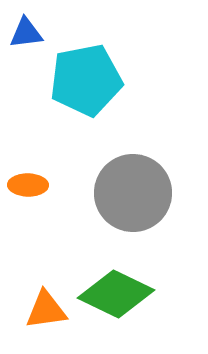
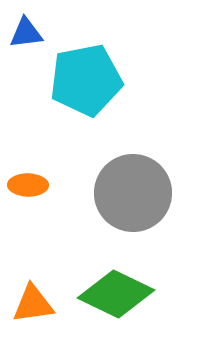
orange triangle: moved 13 px left, 6 px up
